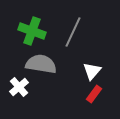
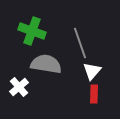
gray line: moved 7 px right, 11 px down; rotated 44 degrees counterclockwise
gray semicircle: moved 5 px right
red rectangle: rotated 36 degrees counterclockwise
